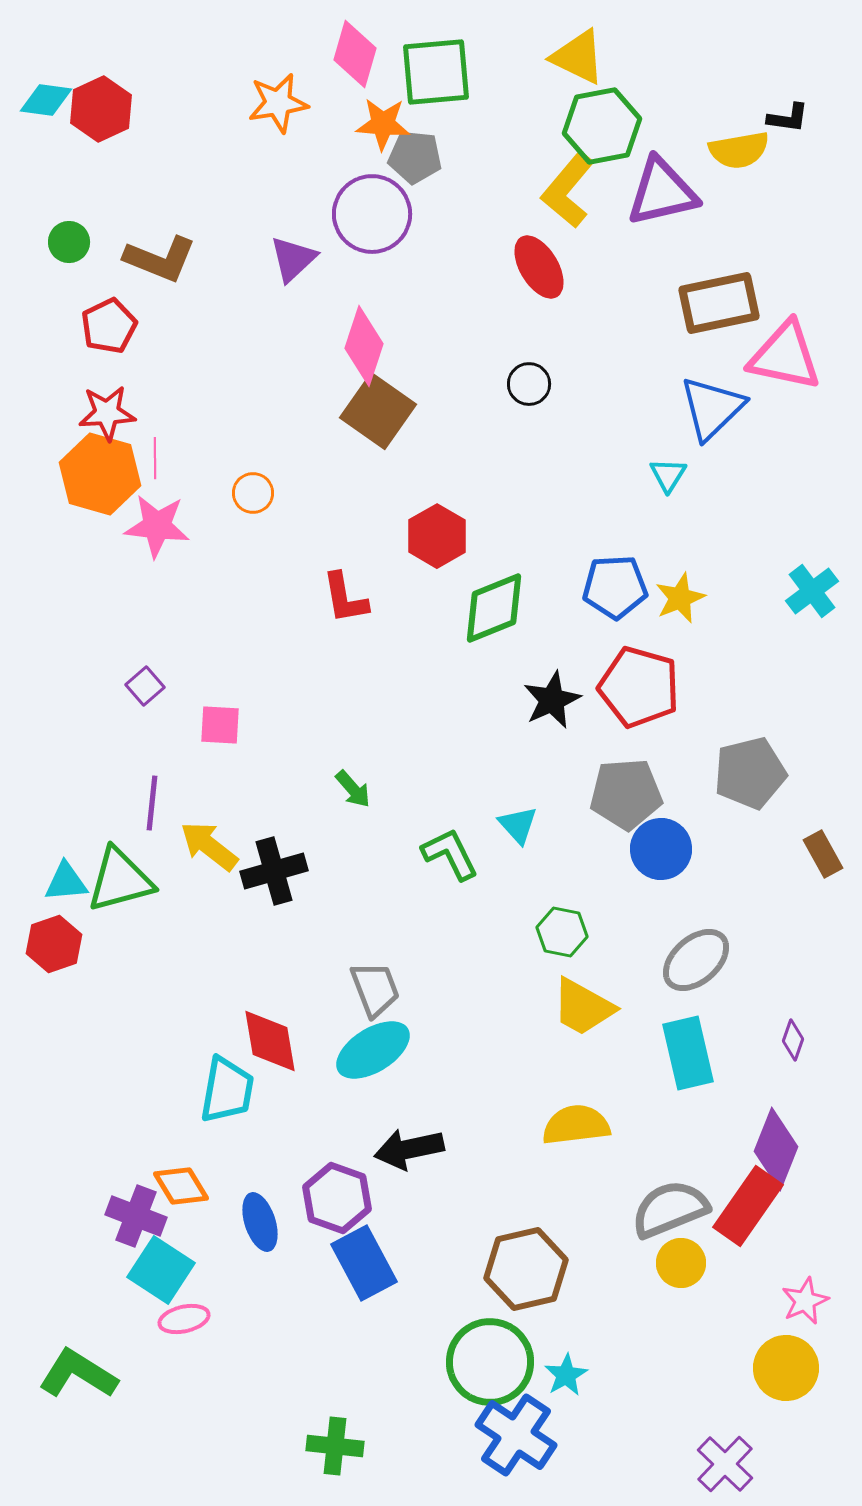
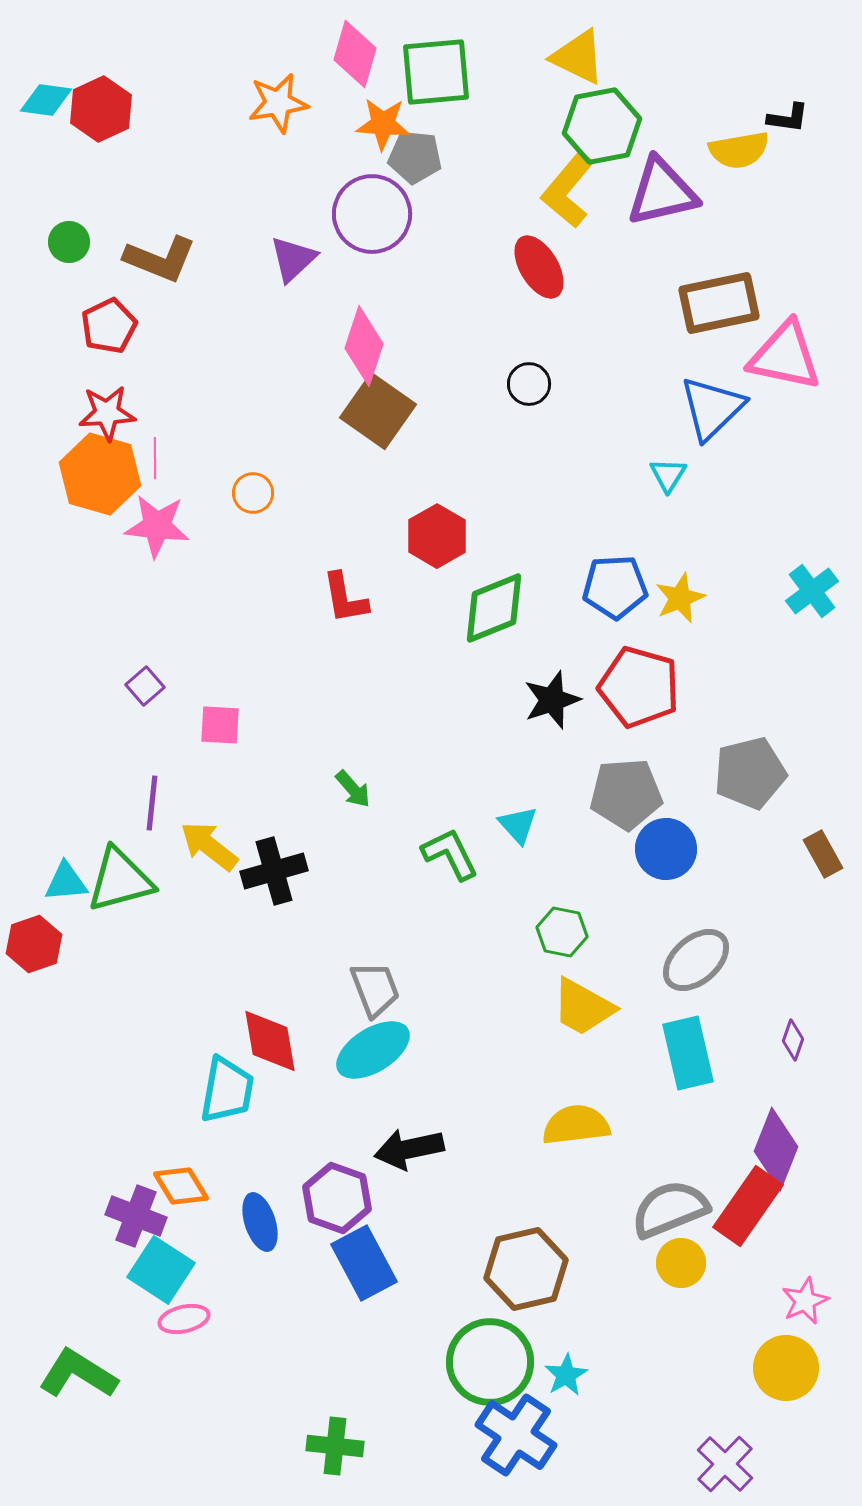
black star at (552, 700): rotated 6 degrees clockwise
blue circle at (661, 849): moved 5 px right
red hexagon at (54, 944): moved 20 px left
